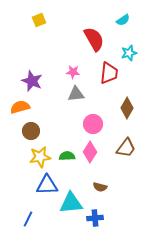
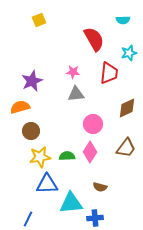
cyan semicircle: rotated 32 degrees clockwise
purple star: rotated 25 degrees clockwise
brown diamond: rotated 35 degrees clockwise
blue triangle: moved 1 px up
